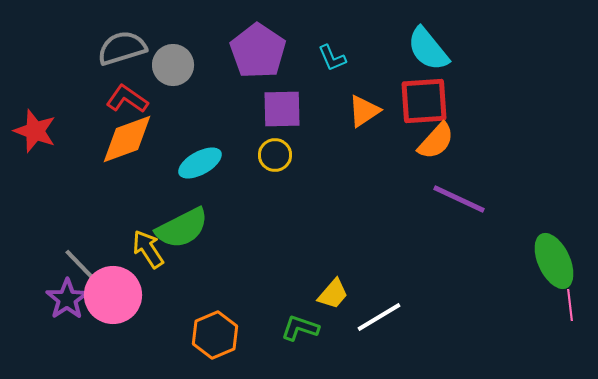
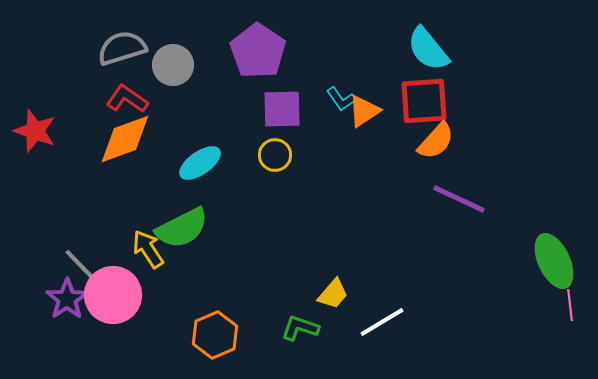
cyan L-shape: moved 9 px right, 41 px down; rotated 12 degrees counterclockwise
orange diamond: moved 2 px left
cyan ellipse: rotated 6 degrees counterclockwise
white line: moved 3 px right, 5 px down
